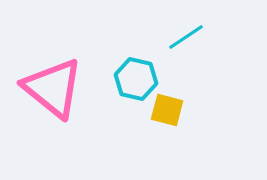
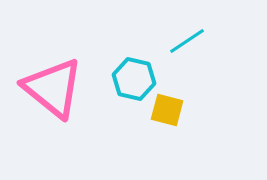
cyan line: moved 1 px right, 4 px down
cyan hexagon: moved 2 px left
